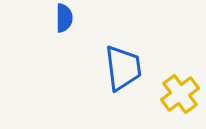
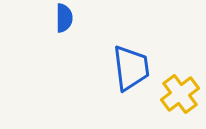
blue trapezoid: moved 8 px right
